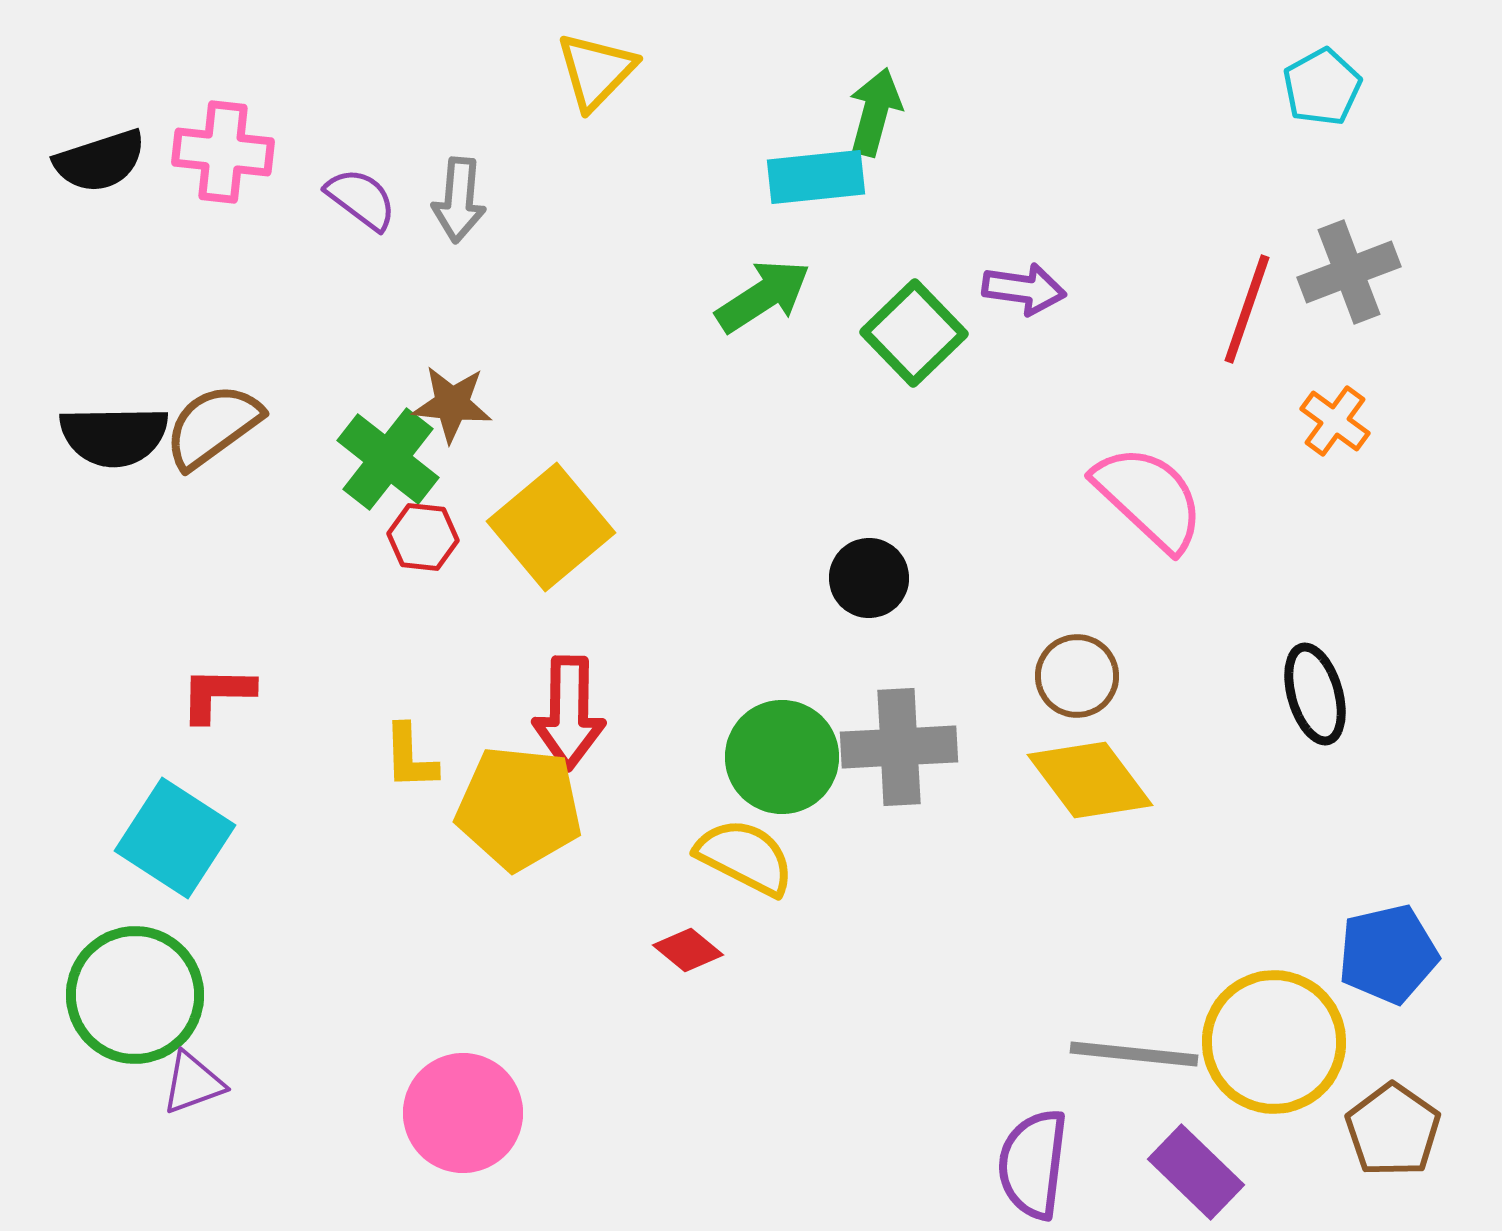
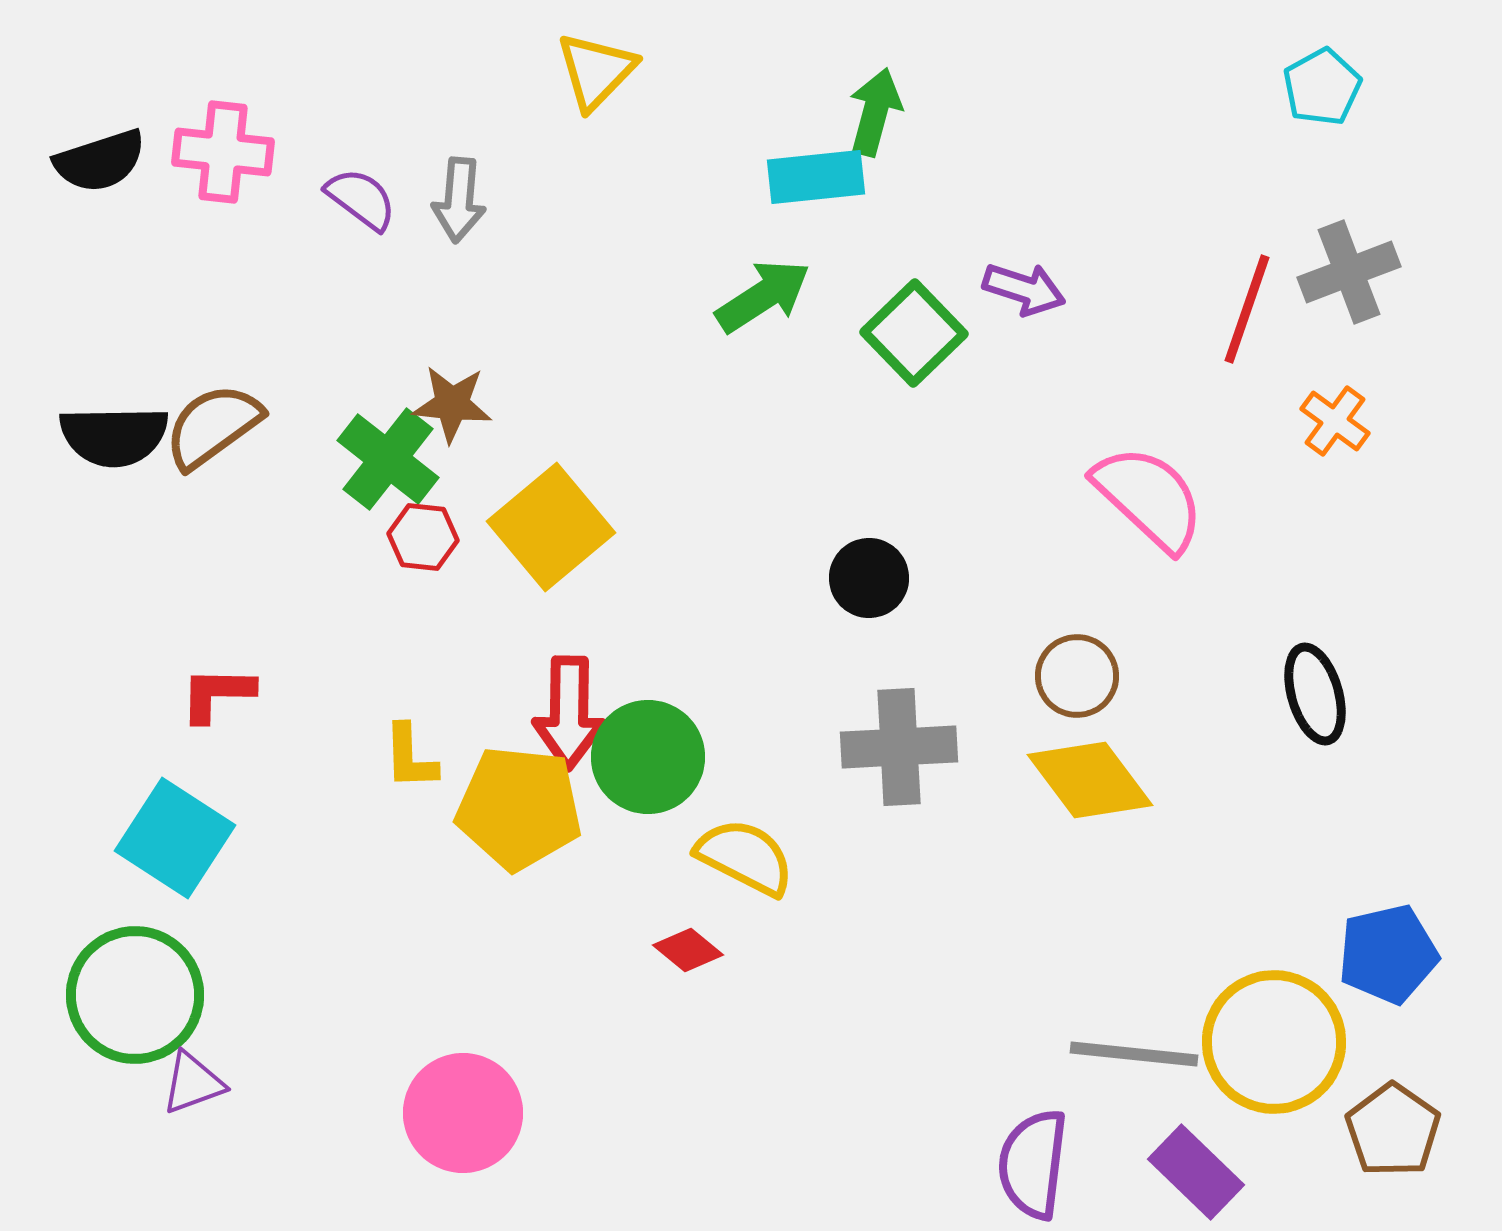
purple arrow at (1024, 289): rotated 10 degrees clockwise
green circle at (782, 757): moved 134 px left
